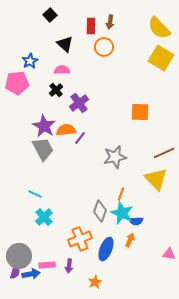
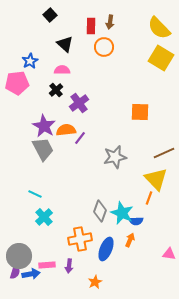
orange line: moved 28 px right, 4 px down
orange cross: rotated 10 degrees clockwise
